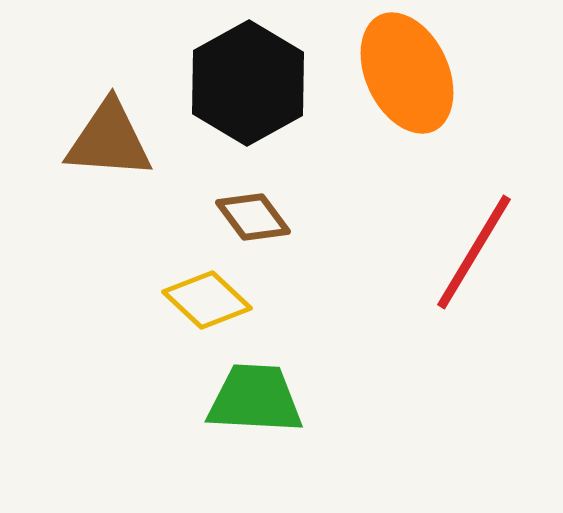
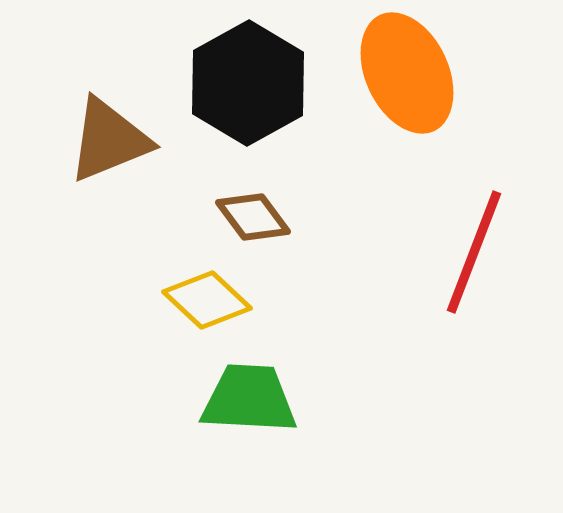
brown triangle: rotated 26 degrees counterclockwise
red line: rotated 10 degrees counterclockwise
green trapezoid: moved 6 px left
